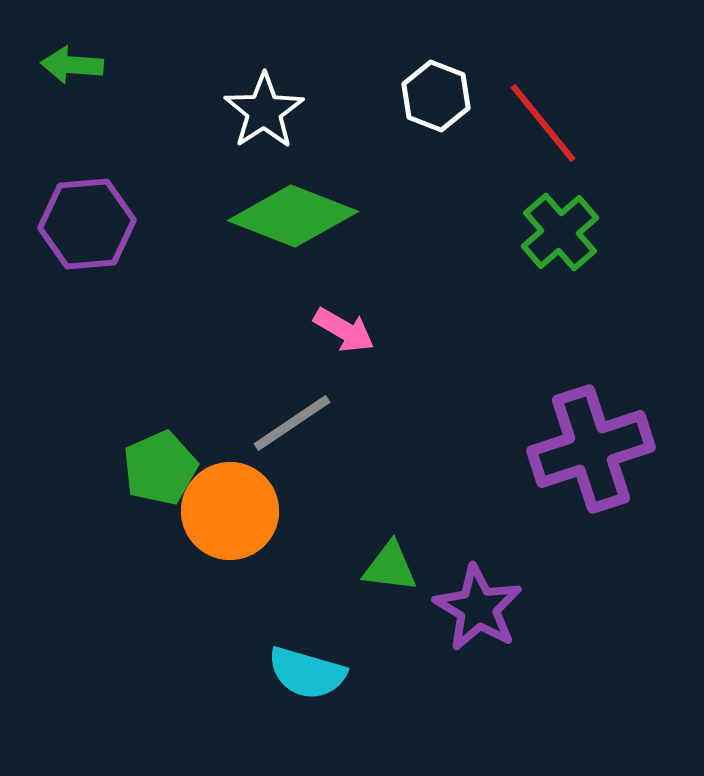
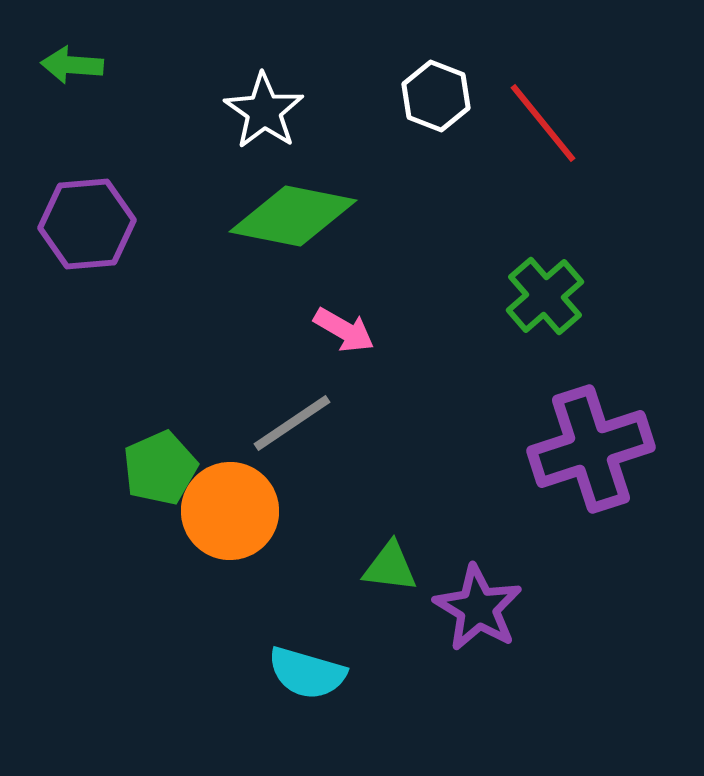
white star: rotated 4 degrees counterclockwise
green diamond: rotated 10 degrees counterclockwise
green cross: moved 15 px left, 64 px down
